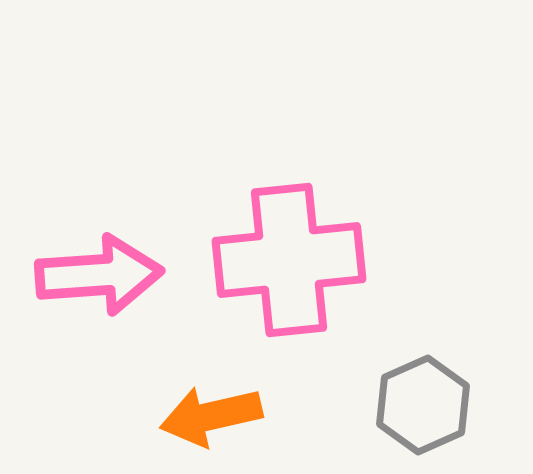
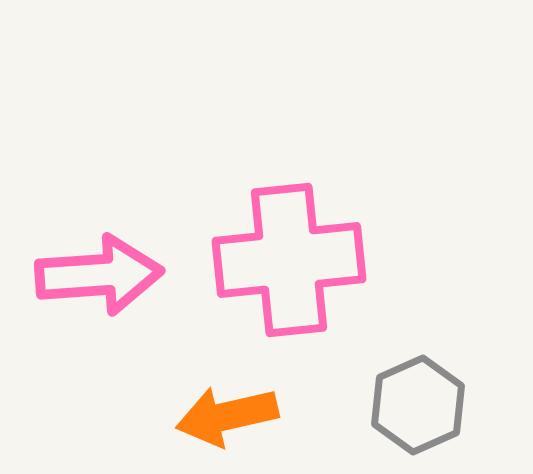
gray hexagon: moved 5 px left
orange arrow: moved 16 px right
